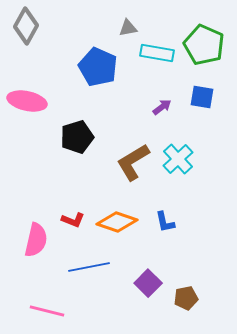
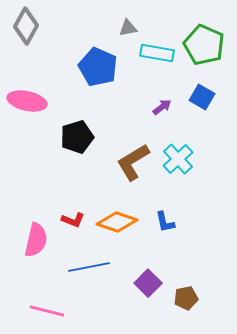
blue square: rotated 20 degrees clockwise
